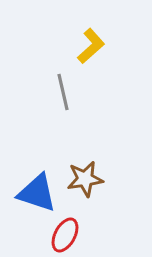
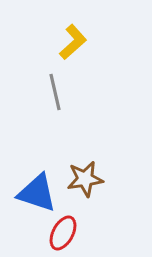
yellow L-shape: moved 18 px left, 4 px up
gray line: moved 8 px left
red ellipse: moved 2 px left, 2 px up
